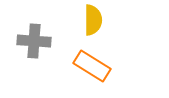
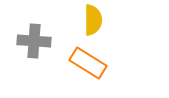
orange rectangle: moved 4 px left, 3 px up
